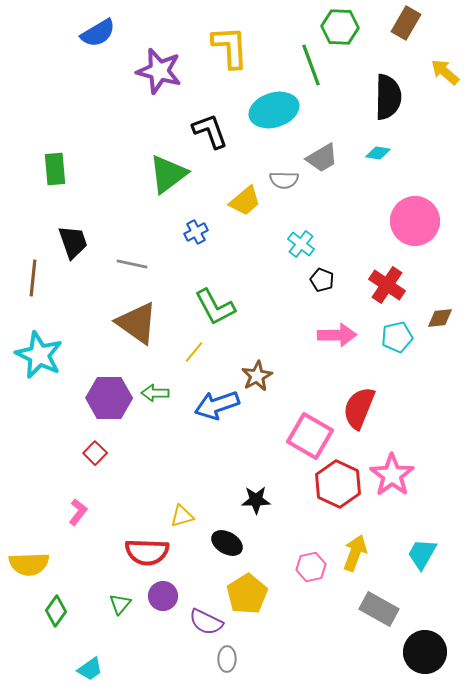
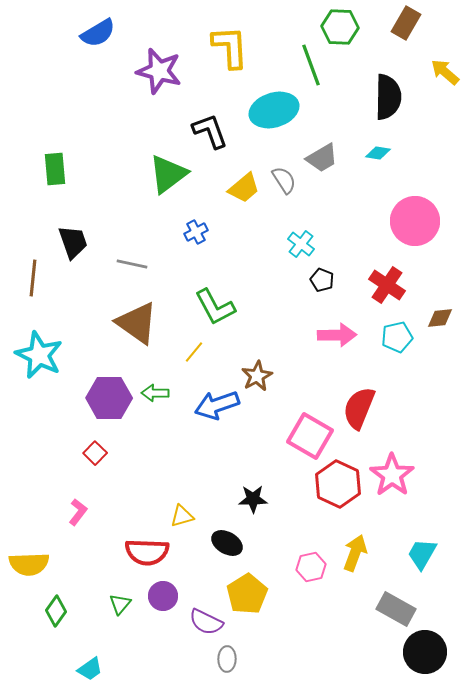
gray semicircle at (284, 180): rotated 124 degrees counterclockwise
yellow trapezoid at (245, 201): moved 1 px left, 13 px up
black star at (256, 500): moved 3 px left, 1 px up
gray rectangle at (379, 609): moved 17 px right
